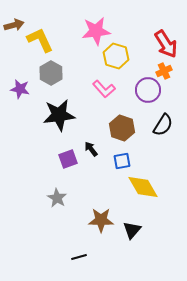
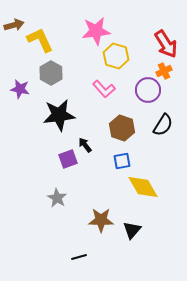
black arrow: moved 6 px left, 4 px up
